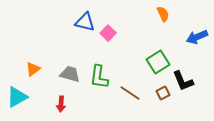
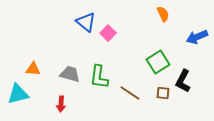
blue triangle: moved 1 px right; rotated 25 degrees clockwise
orange triangle: rotated 42 degrees clockwise
black L-shape: rotated 50 degrees clockwise
brown square: rotated 32 degrees clockwise
cyan triangle: moved 1 px right, 3 px up; rotated 15 degrees clockwise
